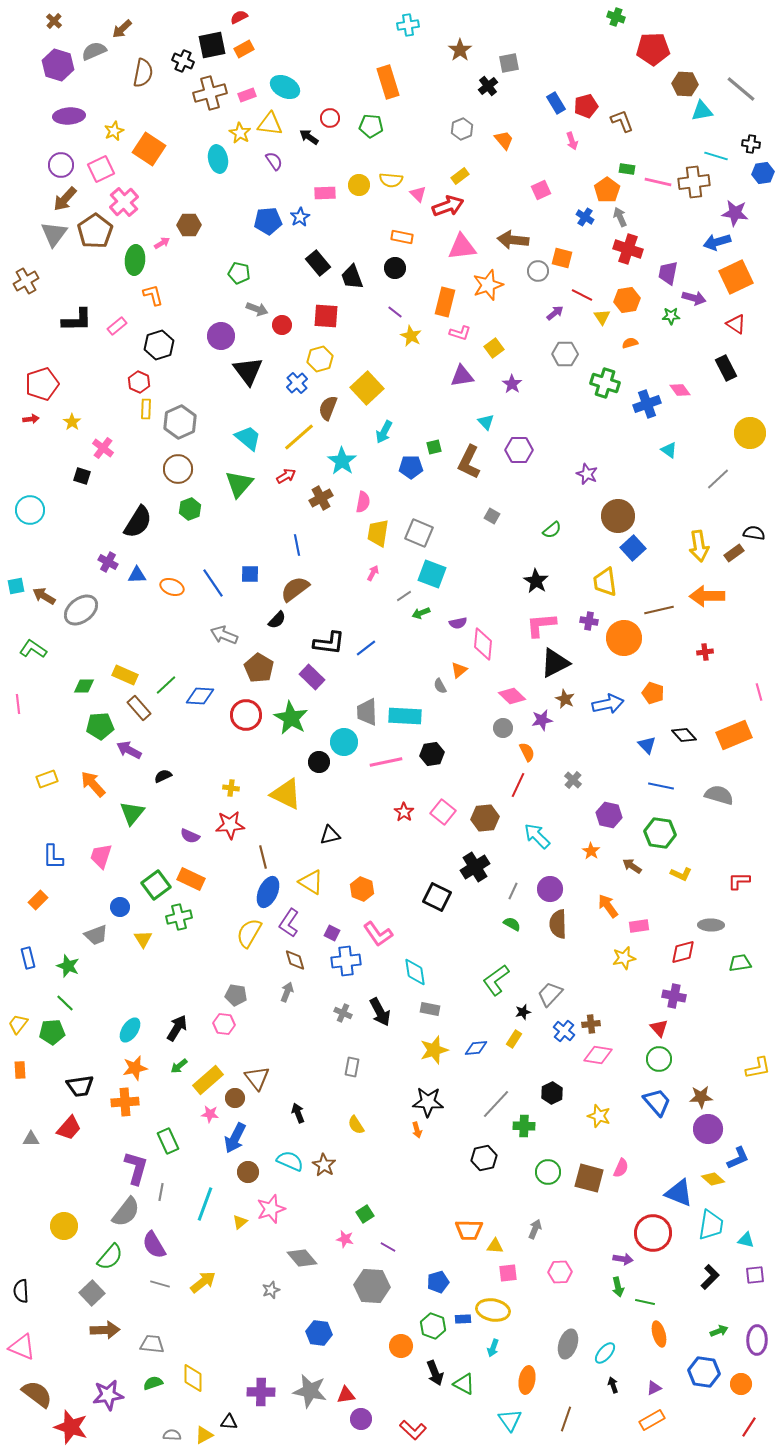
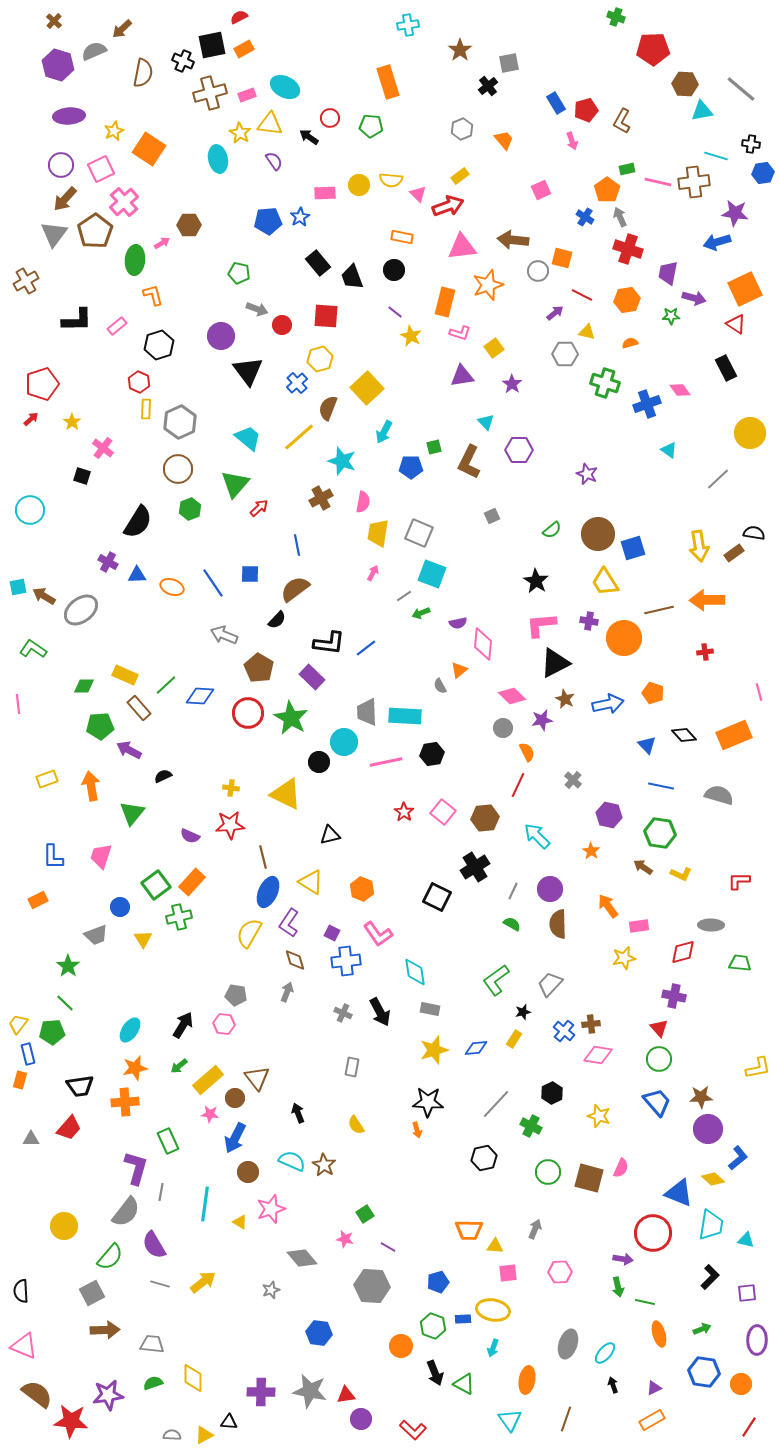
red pentagon at (586, 106): moved 4 px down
brown L-shape at (622, 121): rotated 130 degrees counterclockwise
green rectangle at (627, 169): rotated 21 degrees counterclockwise
black circle at (395, 268): moved 1 px left, 2 px down
orange square at (736, 277): moved 9 px right, 12 px down
yellow triangle at (602, 317): moved 15 px left, 15 px down; rotated 42 degrees counterclockwise
red arrow at (31, 419): rotated 35 degrees counterclockwise
cyan star at (342, 461): rotated 16 degrees counterclockwise
red arrow at (286, 476): moved 27 px left, 32 px down; rotated 12 degrees counterclockwise
green triangle at (239, 484): moved 4 px left
gray square at (492, 516): rotated 35 degrees clockwise
brown circle at (618, 516): moved 20 px left, 18 px down
blue square at (633, 548): rotated 25 degrees clockwise
yellow trapezoid at (605, 582): rotated 24 degrees counterclockwise
cyan square at (16, 586): moved 2 px right, 1 px down
orange arrow at (707, 596): moved 4 px down
red circle at (246, 715): moved 2 px right, 2 px up
orange arrow at (93, 784): moved 2 px left, 2 px down; rotated 32 degrees clockwise
brown arrow at (632, 866): moved 11 px right, 1 px down
orange rectangle at (191, 879): moved 1 px right, 3 px down; rotated 72 degrees counterclockwise
orange rectangle at (38, 900): rotated 18 degrees clockwise
blue rectangle at (28, 958): moved 96 px down
green trapezoid at (740, 963): rotated 15 degrees clockwise
green star at (68, 966): rotated 15 degrees clockwise
gray trapezoid at (550, 994): moved 10 px up
black arrow at (177, 1028): moved 6 px right, 3 px up
orange rectangle at (20, 1070): moved 10 px down; rotated 18 degrees clockwise
green cross at (524, 1126): moved 7 px right; rotated 25 degrees clockwise
blue L-shape at (738, 1158): rotated 15 degrees counterclockwise
cyan semicircle at (290, 1161): moved 2 px right
cyan line at (205, 1204): rotated 12 degrees counterclockwise
yellow triangle at (240, 1222): rotated 49 degrees counterclockwise
purple square at (755, 1275): moved 8 px left, 18 px down
gray square at (92, 1293): rotated 15 degrees clockwise
green arrow at (719, 1331): moved 17 px left, 2 px up
pink triangle at (22, 1347): moved 2 px right, 1 px up
red star at (71, 1427): moved 6 px up; rotated 12 degrees counterclockwise
